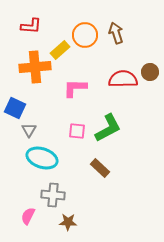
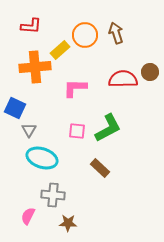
brown star: moved 1 px down
